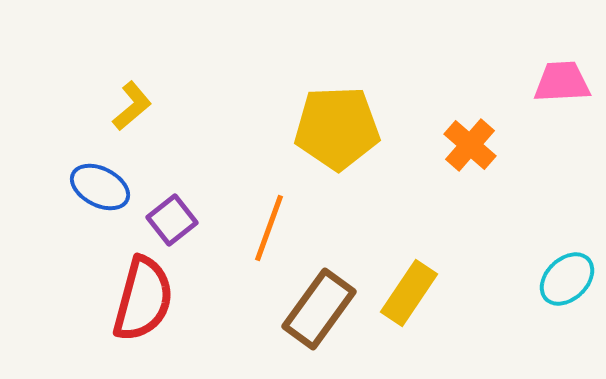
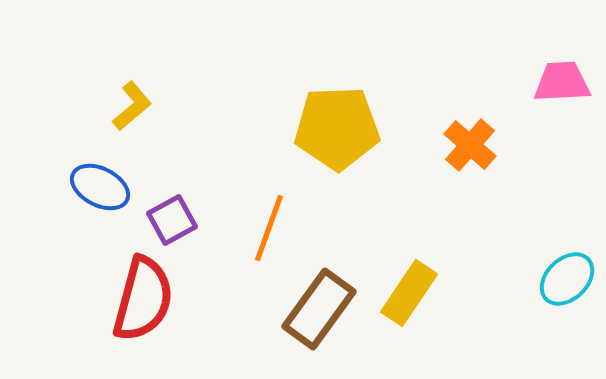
purple square: rotated 9 degrees clockwise
